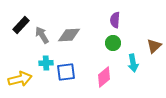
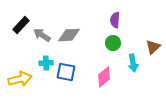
gray arrow: rotated 24 degrees counterclockwise
brown triangle: moved 1 px left, 1 px down
blue square: rotated 18 degrees clockwise
